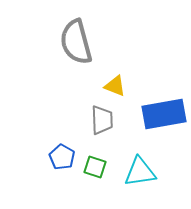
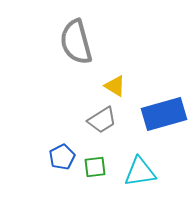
yellow triangle: rotated 10 degrees clockwise
blue rectangle: rotated 6 degrees counterclockwise
gray trapezoid: rotated 60 degrees clockwise
blue pentagon: rotated 15 degrees clockwise
green square: rotated 25 degrees counterclockwise
